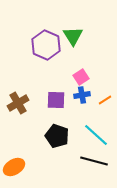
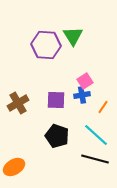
purple hexagon: rotated 20 degrees counterclockwise
pink square: moved 4 px right, 4 px down
orange line: moved 2 px left, 7 px down; rotated 24 degrees counterclockwise
black line: moved 1 px right, 2 px up
